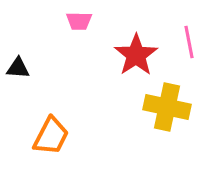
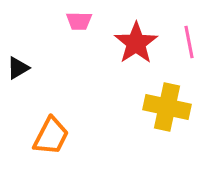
red star: moved 12 px up
black triangle: rotated 35 degrees counterclockwise
